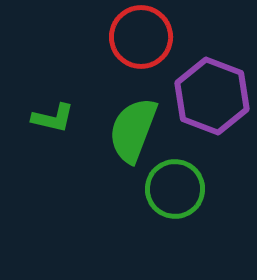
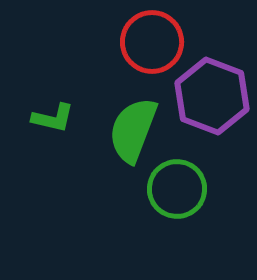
red circle: moved 11 px right, 5 px down
green circle: moved 2 px right
